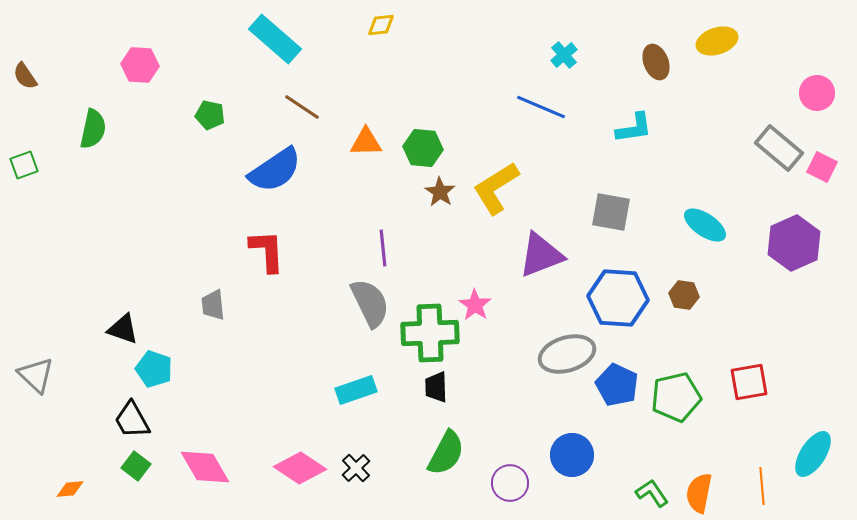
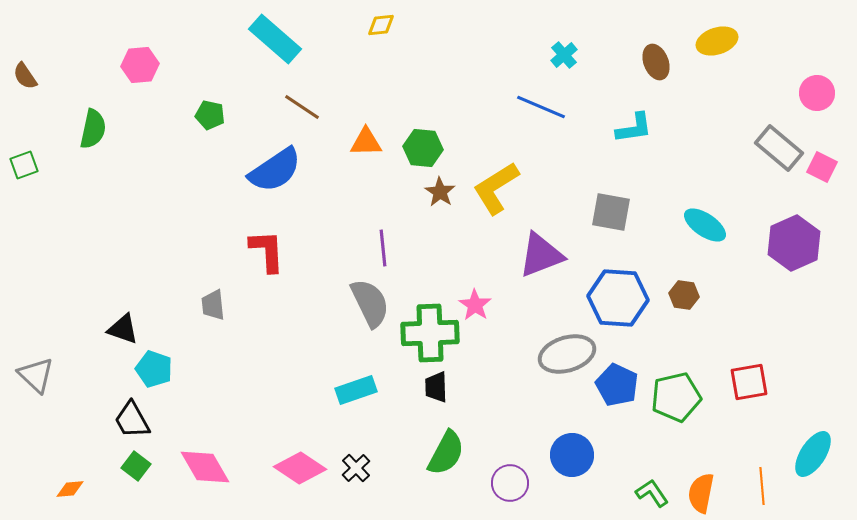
pink hexagon at (140, 65): rotated 9 degrees counterclockwise
orange semicircle at (699, 493): moved 2 px right
